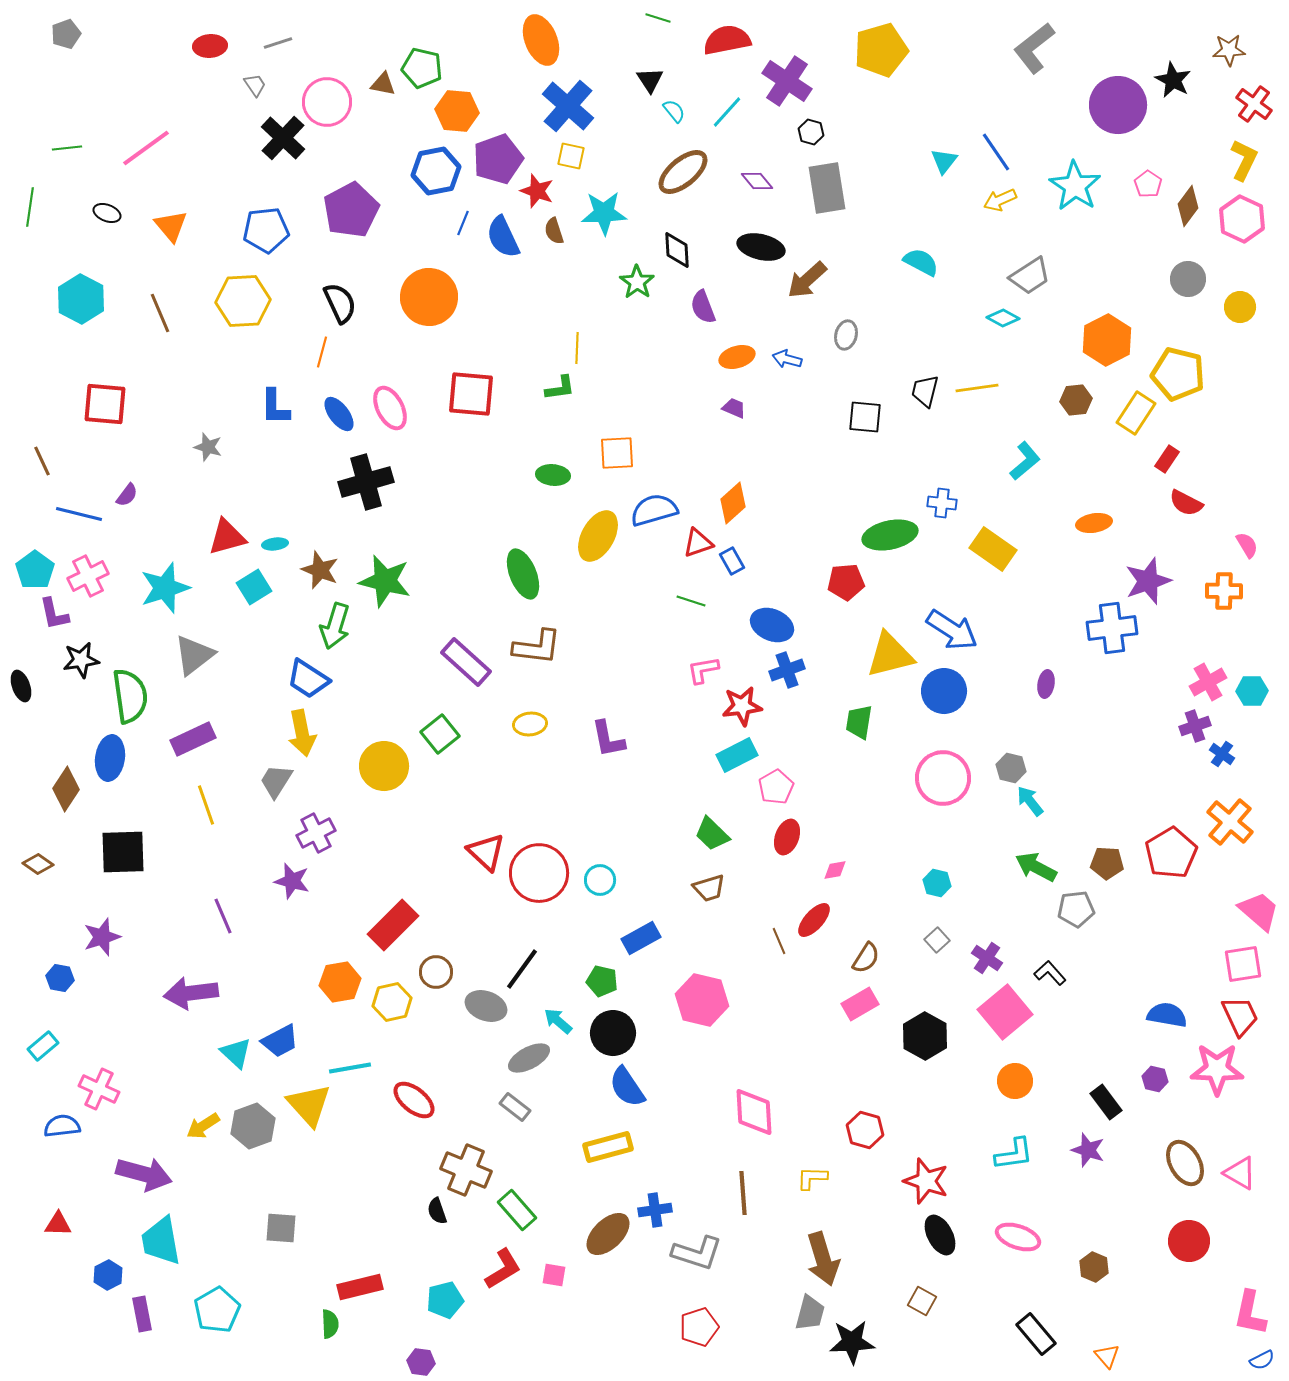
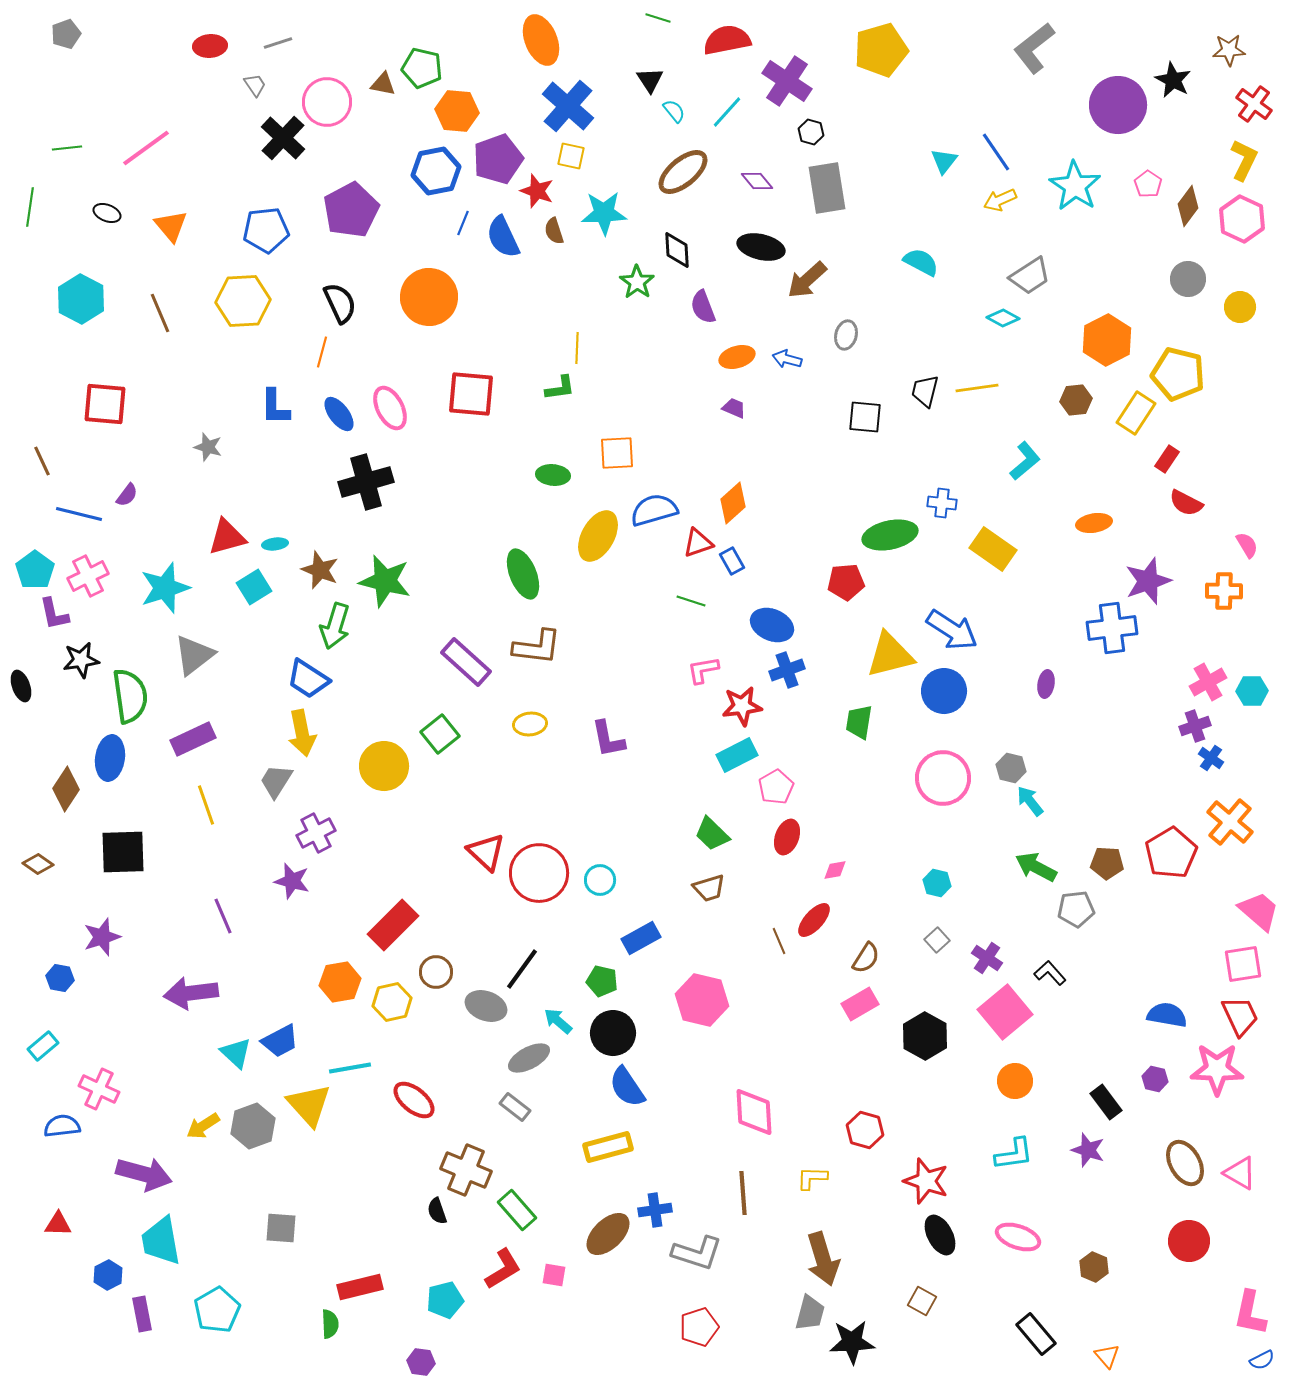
blue cross at (1222, 754): moved 11 px left, 4 px down
